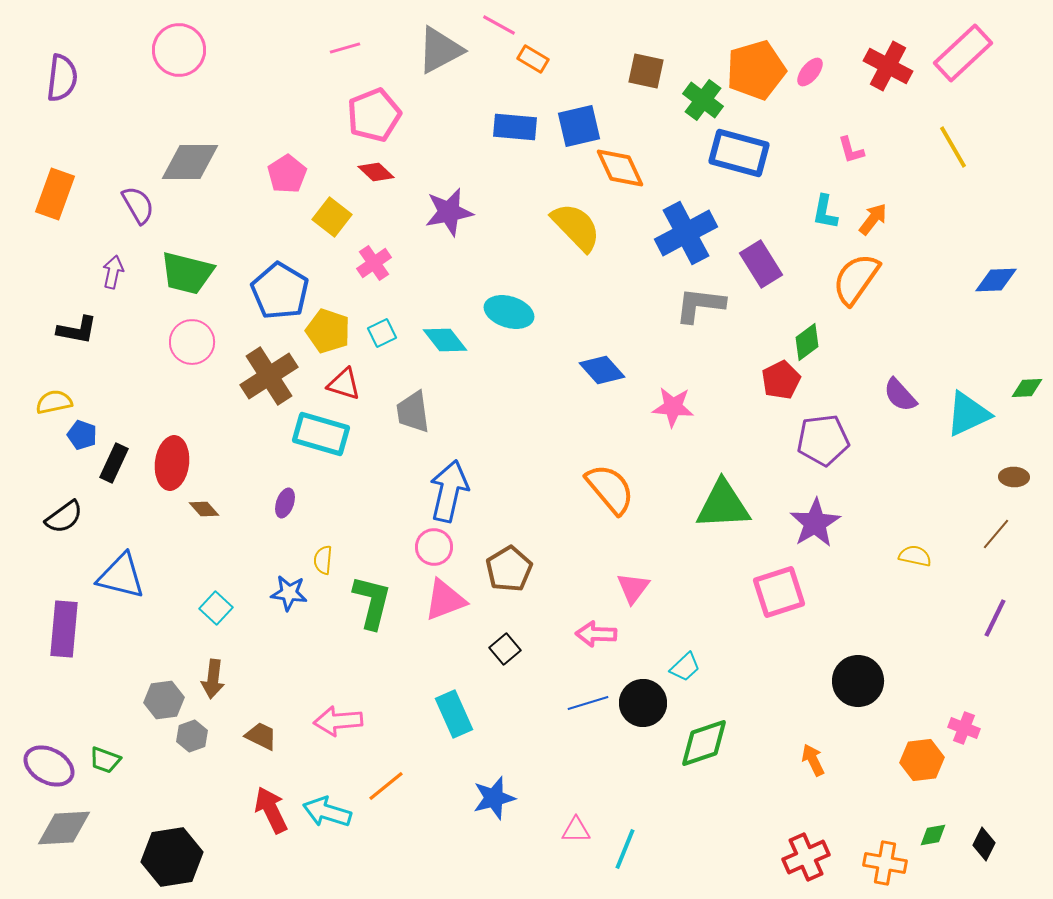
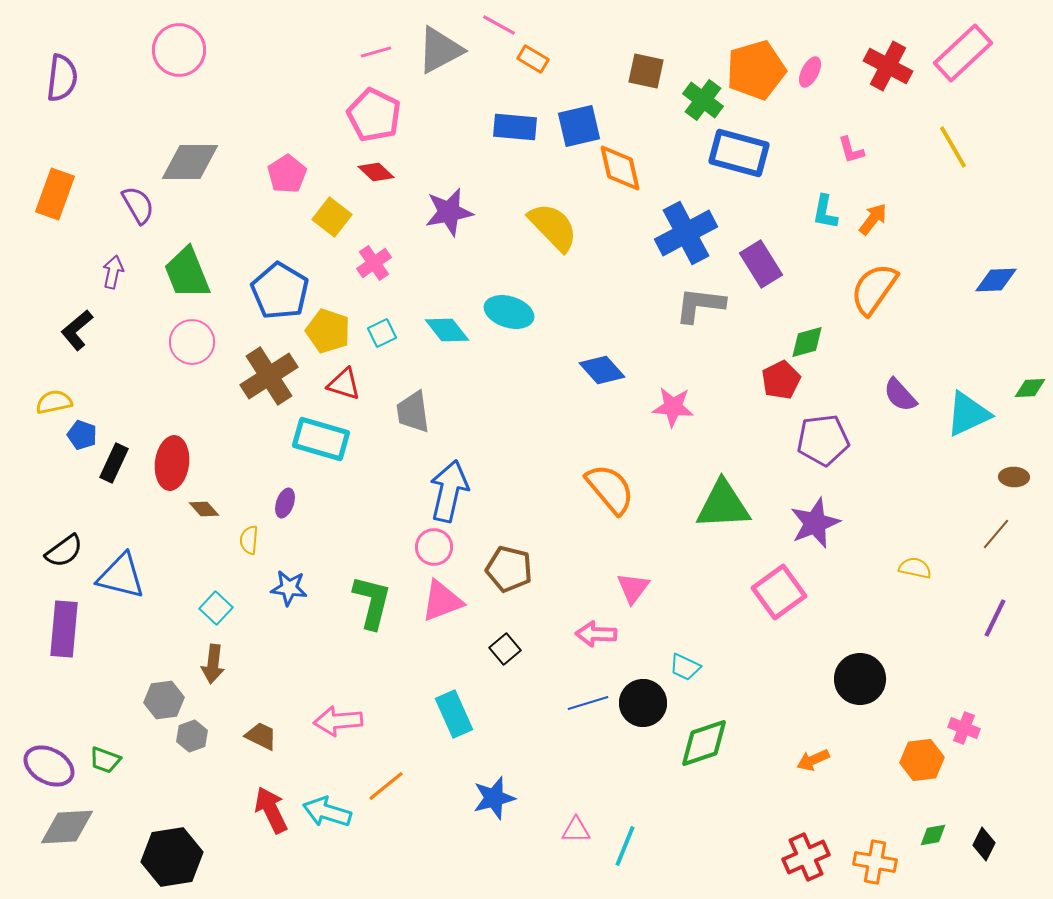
pink line at (345, 48): moved 31 px right, 4 px down
pink ellipse at (810, 72): rotated 12 degrees counterclockwise
pink pentagon at (374, 115): rotated 24 degrees counterclockwise
orange diamond at (620, 168): rotated 12 degrees clockwise
yellow semicircle at (576, 227): moved 23 px left
green trapezoid at (187, 273): rotated 54 degrees clockwise
orange semicircle at (856, 279): moved 18 px right, 10 px down
black L-shape at (77, 330): rotated 129 degrees clockwise
cyan diamond at (445, 340): moved 2 px right, 10 px up
green diamond at (807, 342): rotated 21 degrees clockwise
green diamond at (1027, 388): moved 3 px right
cyan rectangle at (321, 434): moved 5 px down
black semicircle at (64, 517): moved 34 px down
purple star at (815, 523): rotated 9 degrees clockwise
yellow semicircle at (915, 556): moved 12 px down
yellow semicircle at (323, 560): moved 74 px left, 20 px up
brown pentagon at (509, 569): rotated 27 degrees counterclockwise
pink square at (779, 592): rotated 18 degrees counterclockwise
blue star at (289, 593): moved 5 px up
pink triangle at (445, 600): moved 3 px left, 1 px down
cyan trapezoid at (685, 667): rotated 68 degrees clockwise
brown arrow at (213, 679): moved 15 px up
black circle at (858, 681): moved 2 px right, 2 px up
orange arrow at (813, 760): rotated 88 degrees counterclockwise
gray diamond at (64, 828): moved 3 px right, 1 px up
cyan line at (625, 849): moved 3 px up
orange cross at (885, 863): moved 10 px left, 1 px up
